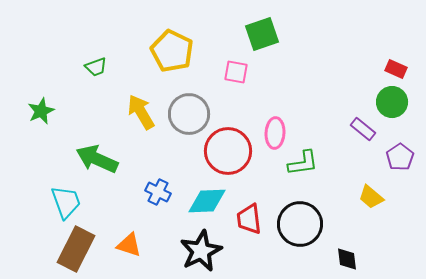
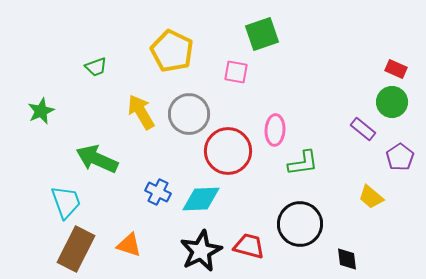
pink ellipse: moved 3 px up
cyan diamond: moved 6 px left, 2 px up
red trapezoid: moved 27 px down; rotated 112 degrees clockwise
